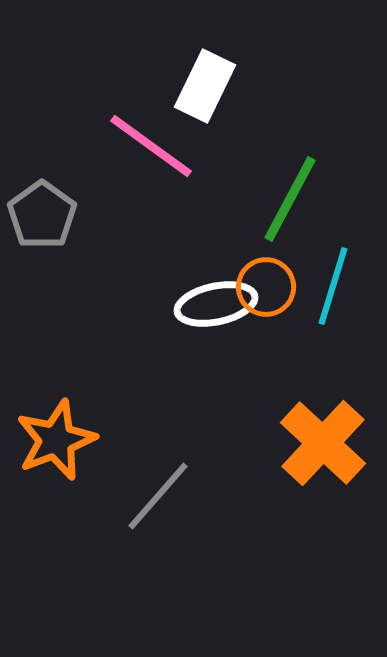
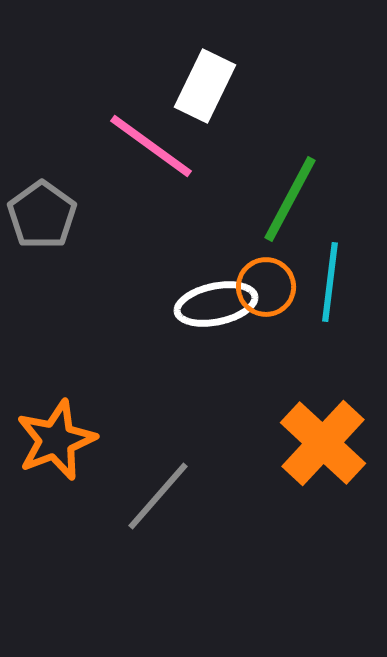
cyan line: moved 3 px left, 4 px up; rotated 10 degrees counterclockwise
